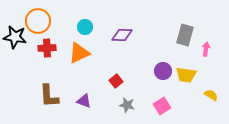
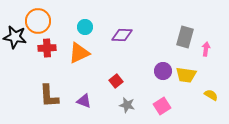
gray rectangle: moved 2 px down
